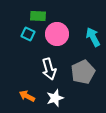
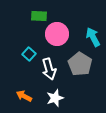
green rectangle: moved 1 px right
cyan square: moved 1 px right, 20 px down; rotated 16 degrees clockwise
gray pentagon: moved 3 px left, 8 px up; rotated 15 degrees counterclockwise
orange arrow: moved 3 px left
